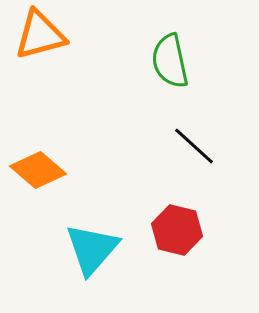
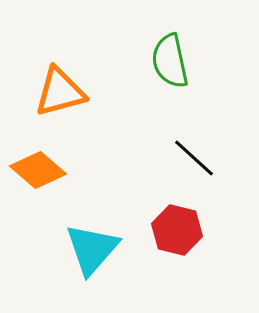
orange triangle: moved 20 px right, 57 px down
black line: moved 12 px down
